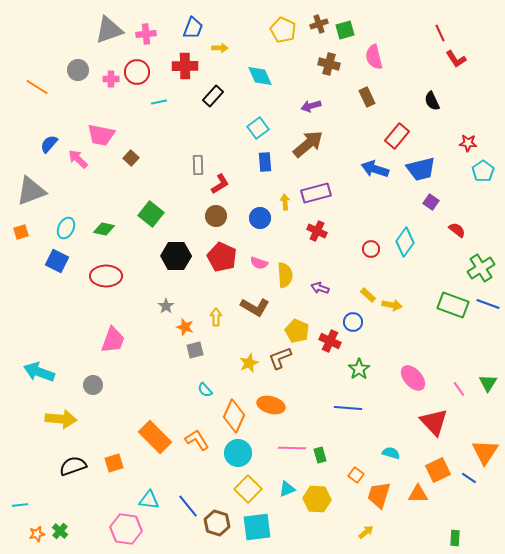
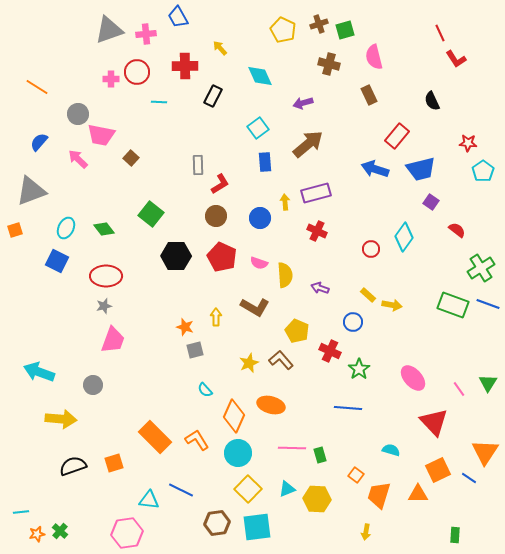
blue trapezoid at (193, 28): moved 15 px left, 11 px up; rotated 130 degrees clockwise
yellow arrow at (220, 48): rotated 133 degrees counterclockwise
gray circle at (78, 70): moved 44 px down
black rectangle at (213, 96): rotated 15 degrees counterclockwise
brown rectangle at (367, 97): moved 2 px right, 2 px up
cyan line at (159, 102): rotated 14 degrees clockwise
purple arrow at (311, 106): moved 8 px left, 3 px up
blue semicircle at (49, 144): moved 10 px left, 2 px up
green diamond at (104, 229): rotated 40 degrees clockwise
orange square at (21, 232): moved 6 px left, 2 px up
cyan diamond at (405, 242): moved 1 px left, 5 px up
gray star at (166, 306): moved 62 px left; rotated 21 degrees clockwise
red cross at (330, 341): moved 10 px down
brown L-shape at (280, 358): moved 1 px right, 2 px down; rotated 70 degrees clockwise
cyan semicircle at (391, 453): moved 3 px up
cyan line at (20, 505): moved 1 px right, 7 px down
blue line at (188, 506): moved 7 px left, 16 px up; rotated 25 degrees counterclockwise
brown hexagon at (217, 523): rotated 25 degrees counterclockwise
pink hexagon at (126, 529): moved 1 px right, 4 px down; rotated 16 degrees counterclockwise
yellow arrow at (366, 532): rotated 140 degrees clockwise
green rectangle at (455, 538): moved 3 px up
